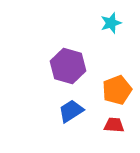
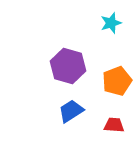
orange pentagon: moved 9 px up
